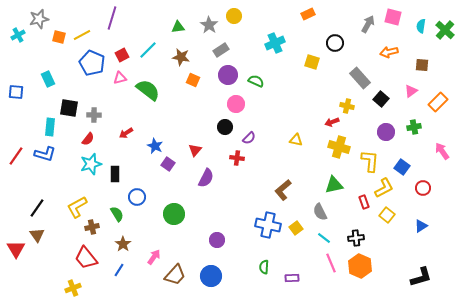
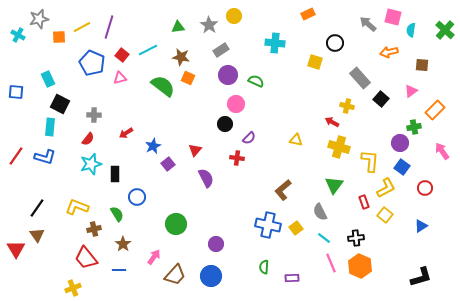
purple line at (112, 18): moved 3 px left, 9 px down
gray arrow at (368, 24): rotated 78 degrees counterclockwise
cyan semicircle at (421, 26): moved 10 px left, 4 px down
cyan cross at (18, 35): rotated 32 degrees counterclockwise
yellow line at (82, 35): moved 8 px up
orange square at (59, 37): rotated 16 degrees counterclockwise
cyan cross at (275, 43): rotated 30 degrees clockwise
cyan line at (148, 50): rotated 18 degrees clockwise
red square at (122, 55): rotated 24 degrees counterclockwise
yellow square at (312, 62): moved 3 px right
orange square at (193, 80): moved 5 px left, 2 px up
green semicircle at (148, 90): moved 15 px right, 4 px up
orange rectangle at (438, 102): moved 3 px left, 8 px down
black square at (69, 108): moved 9 px left, 4 px up; rotated 18 degrees clockwise
red arrow at (332, 122): rotated 48 degrees clockwise
black circle at (225, 127): moved 3 px up
purple circle at (386, 132): moved 14 px right, 11 px down
blue star at (155, 146): moved 2 px left; rotated 21 degrees clockwise
blue L-shape at (45, 154): moved 3 px down
purple square at (168, 164): rotated 16 degrees clockwise
purple semicircle at (206, 178): rotated 54 degrees counterclockwise
green triangle at (334, 185): rotated 42 degrees counterclockwise
yellow L-shape at (384, 188): moved 2 px right
red circle at (423, 188): moved 2 px right
yellow L-shape at (77, 207): rotated 50 degrees clockwise
green circle at (174, 214): moved 2 px right, 10 px down
yellow square at (387, 215): moved 2 px left
brown cross at (92, 227): moved 2 px right, 2 px down
purple circle at (217, 240): moved 1 px left, 4 px down
blue line at (119, 270): rotated 56 degrees clockwise
